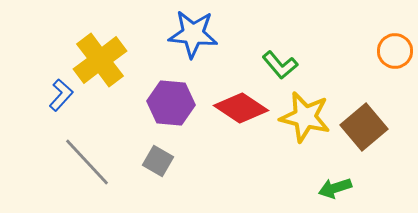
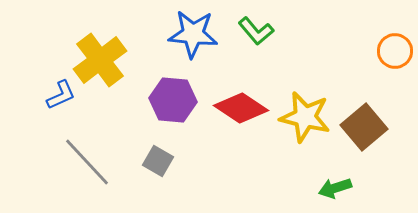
green L-shape: moved 24 px left, 34 px up
blue L-shape: rotated 24 degrees clockwise
purple hexagon: moved 2 px right, 3 px up
